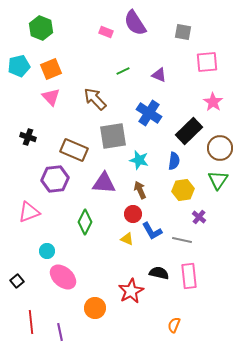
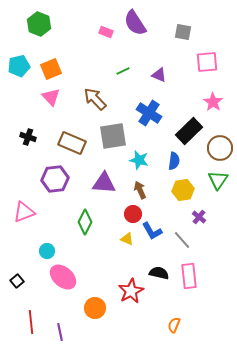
green hexagon at (41, 28): moved 2 px left, 4 px up
brown rectangle at (74, 150): moved 2 px left, 7 px up
pink triangle at (29, 212): moved 5 px left
gray line at (182, 240): rotated 36 degrees clockwise
